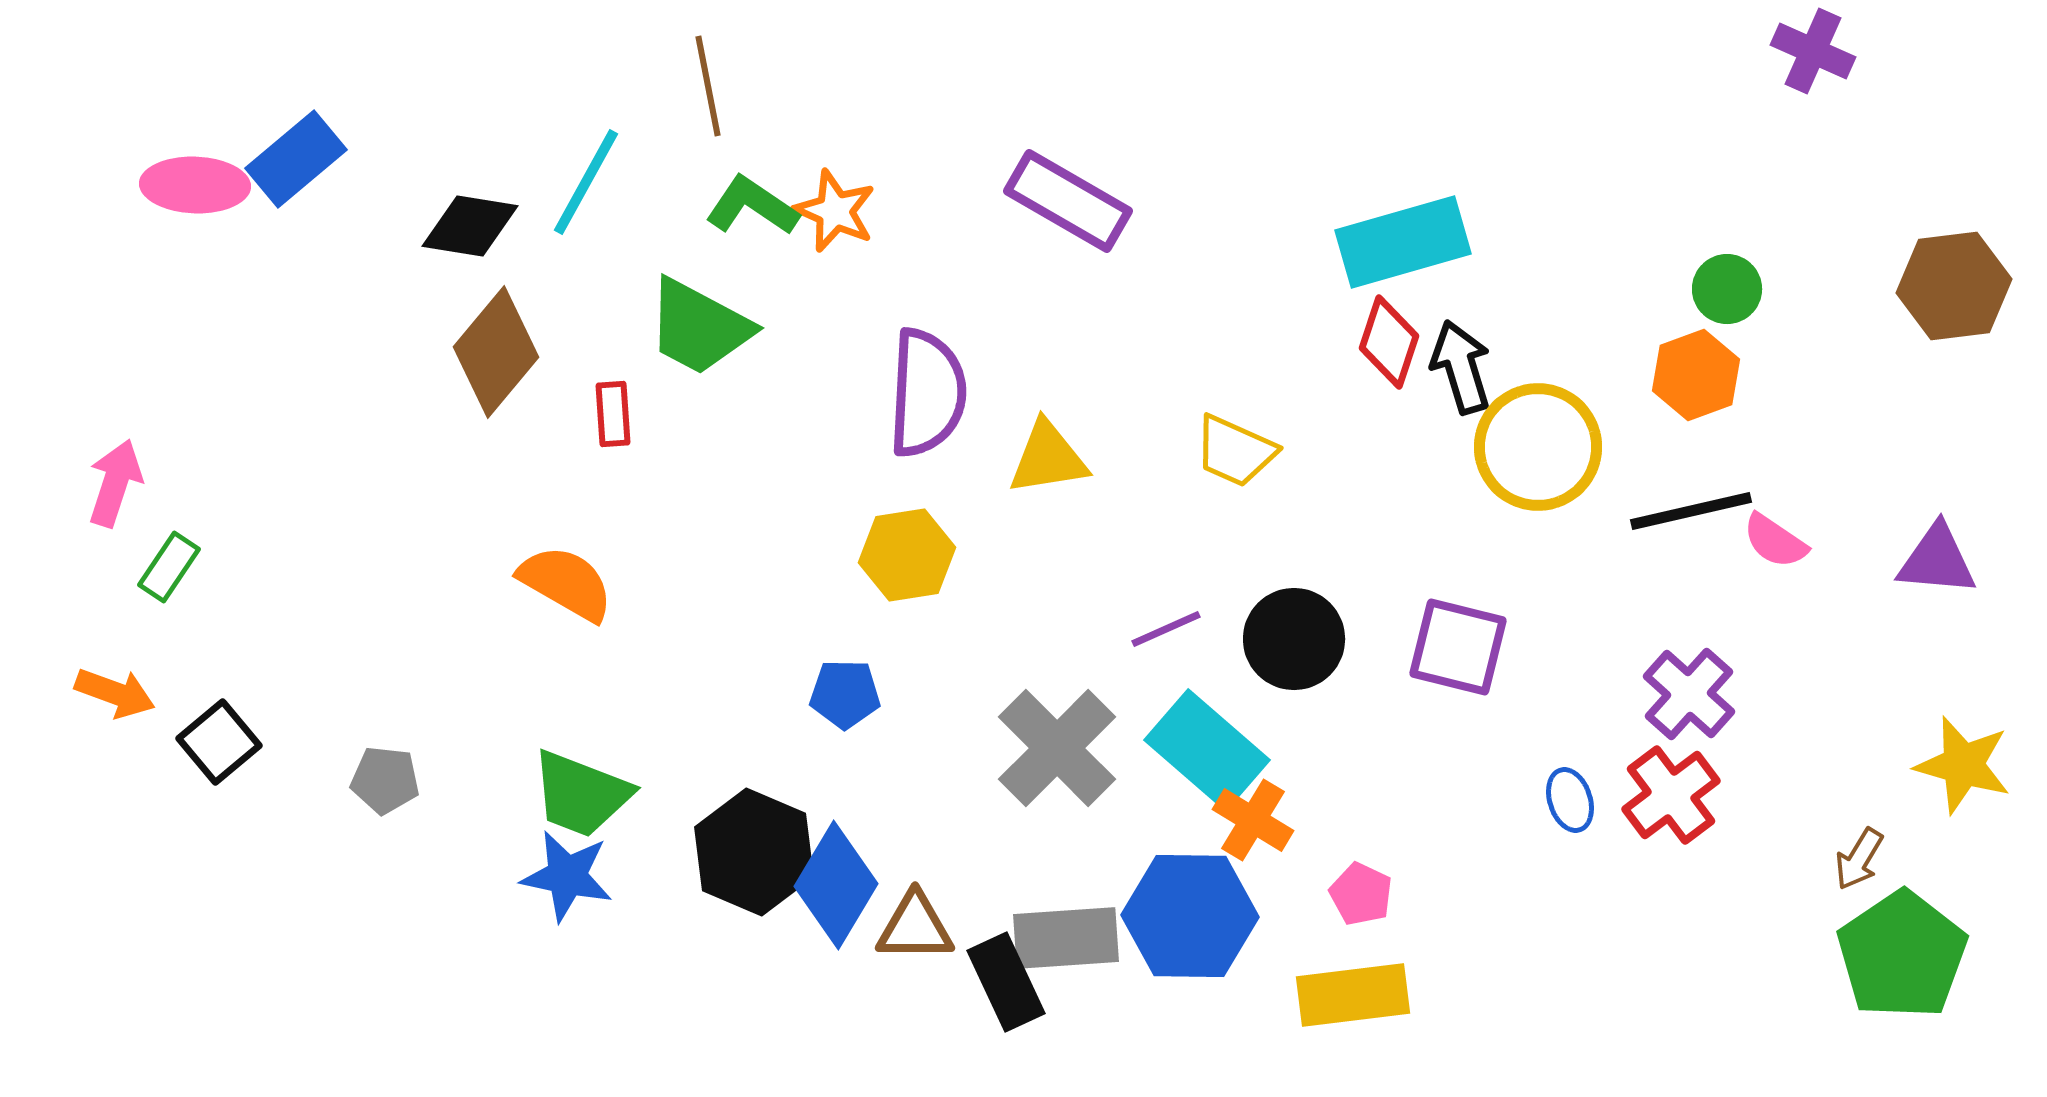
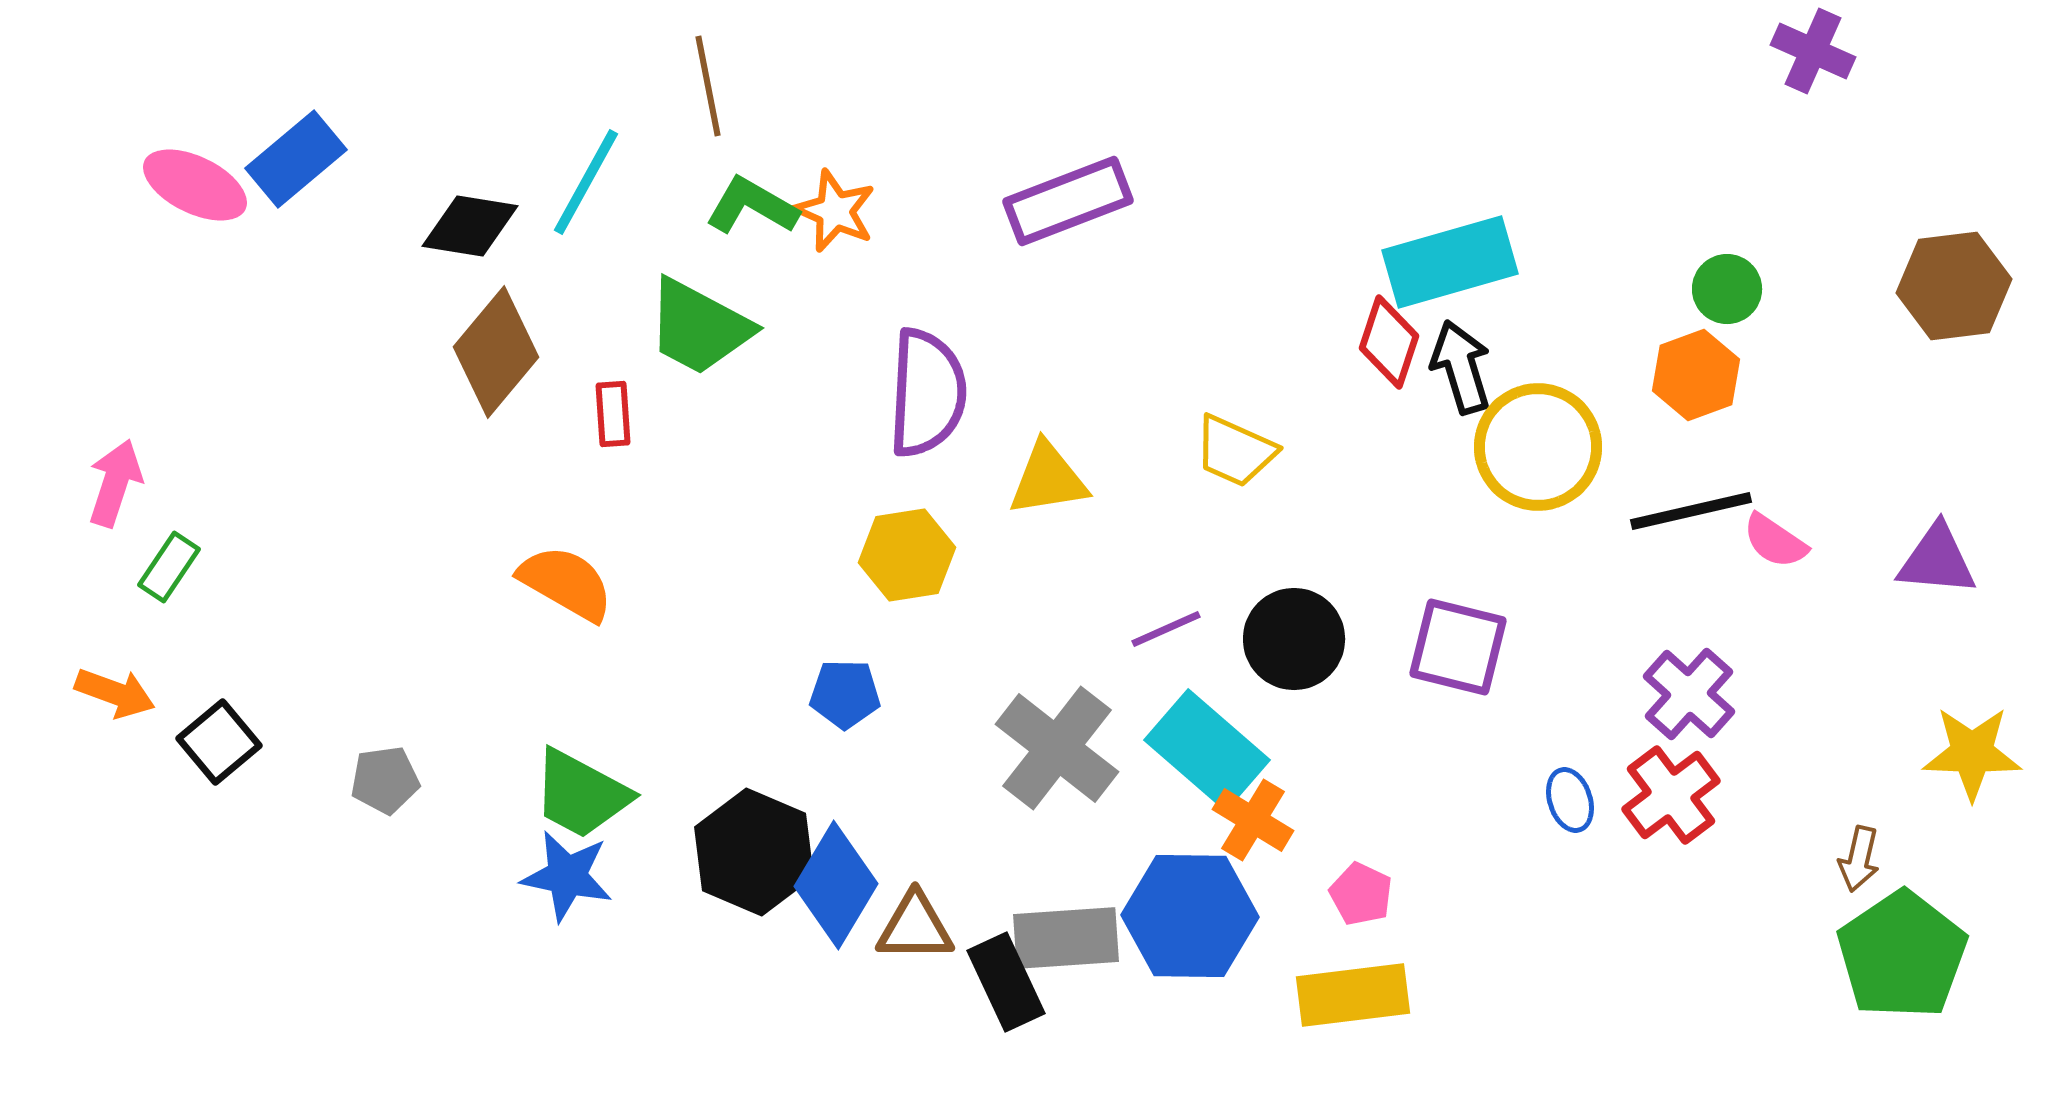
pink ellipse at (195, 185): rotated 24 degrees clockwise
purple rectangle at (1068, 201): rotated 51 degrees counterclockwise
green L-shape at (752, 206): rotated 4 degrees counterclockwise
cyan rectangle at (1403, 242): moved 47 px right, 20 px down
yellow triangle at (1048, 458): moved 21 px down
gray cross at (1057, 748): rotated 7 degrees counterclockwise
yellow star at (1963, 765): moved 9 px right, 12 px up; rotated 14 degrees counterclockwise
gray pentagon at (385, 780): rotated 14 degrees counterclockwise
green trapezoid at (581, 794): rotated 7 degrees clockwise
brown arrow at (1859, 859): rotated 18 degrees counterclockwise
